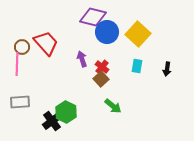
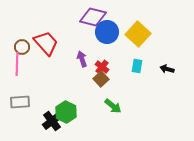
black arrow: rotated 96 degrees clockwise
